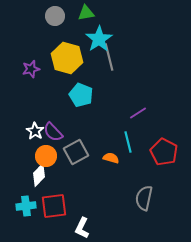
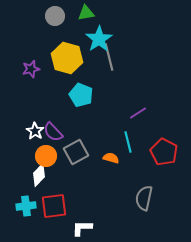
white L-shape: rotated 65 degrees clockwise
